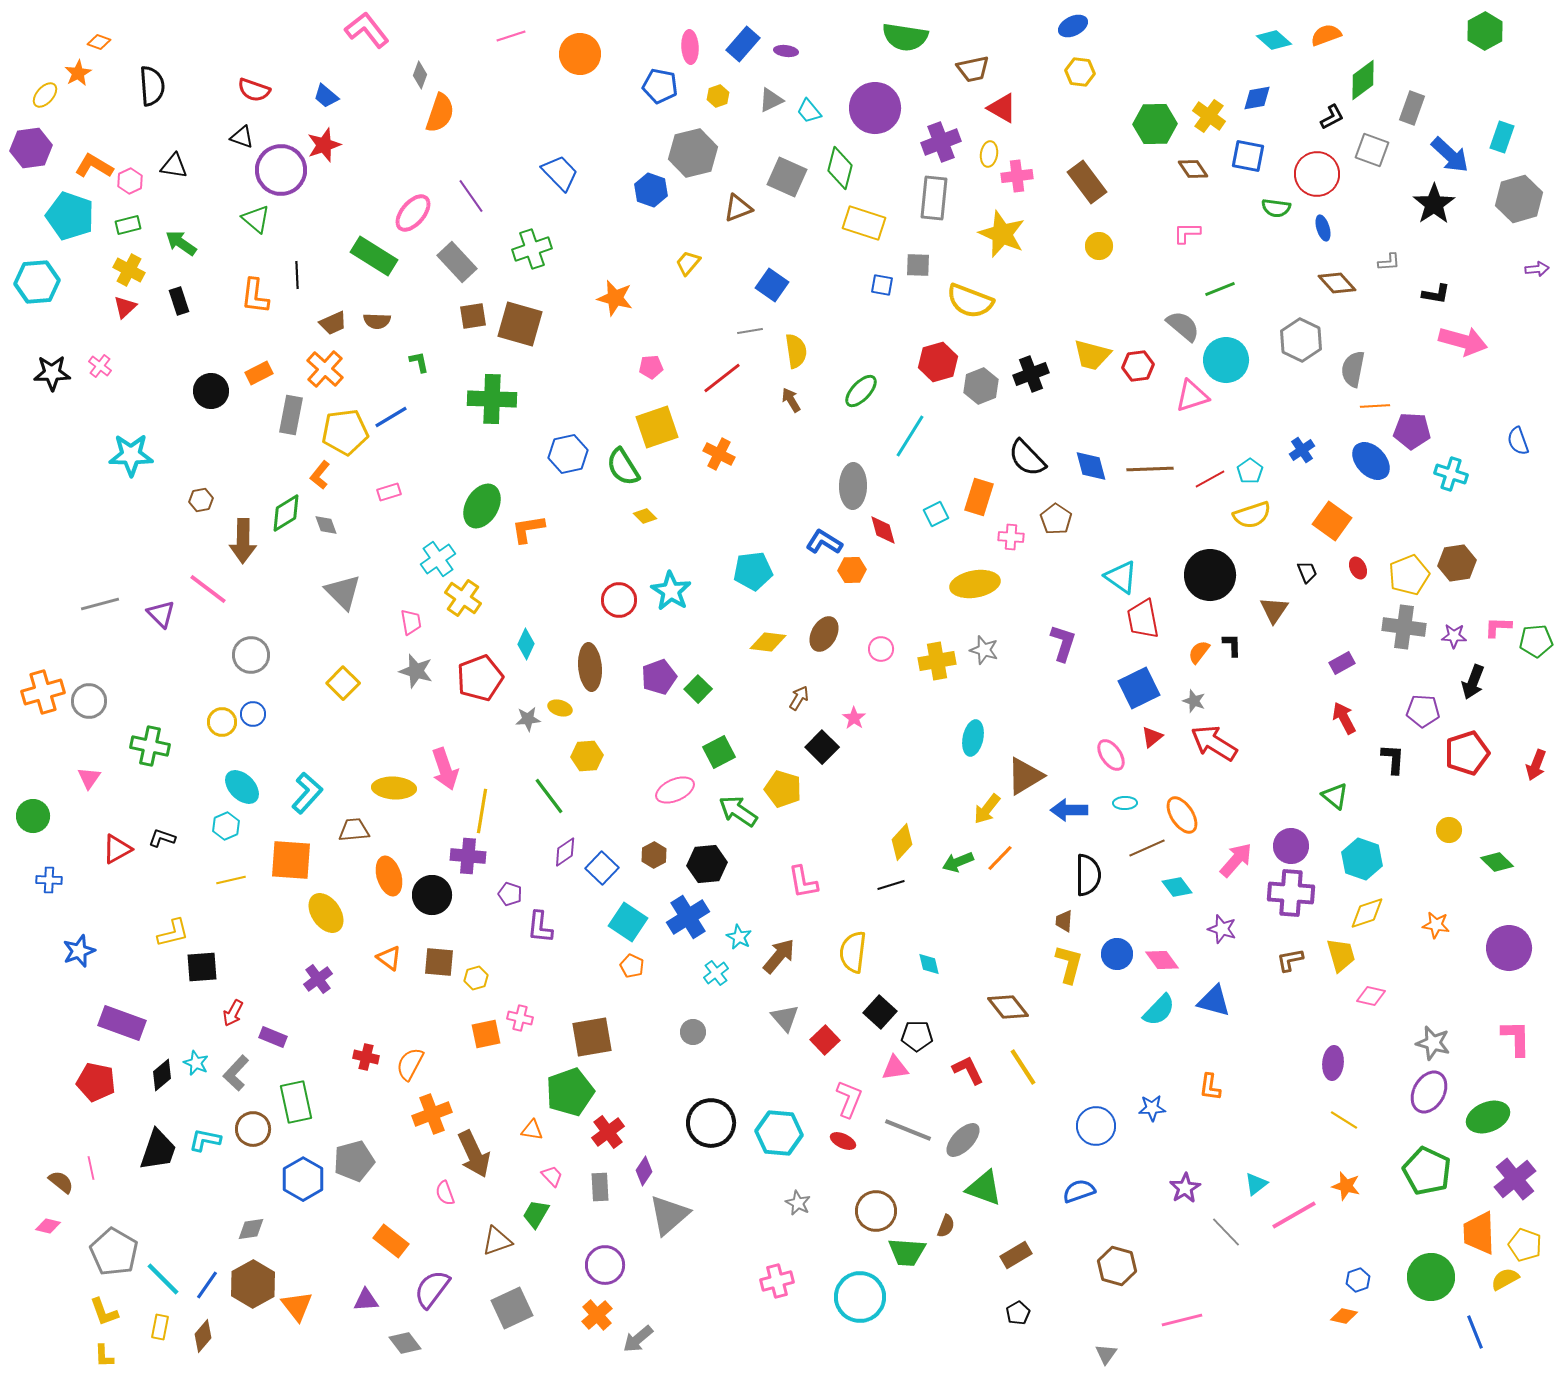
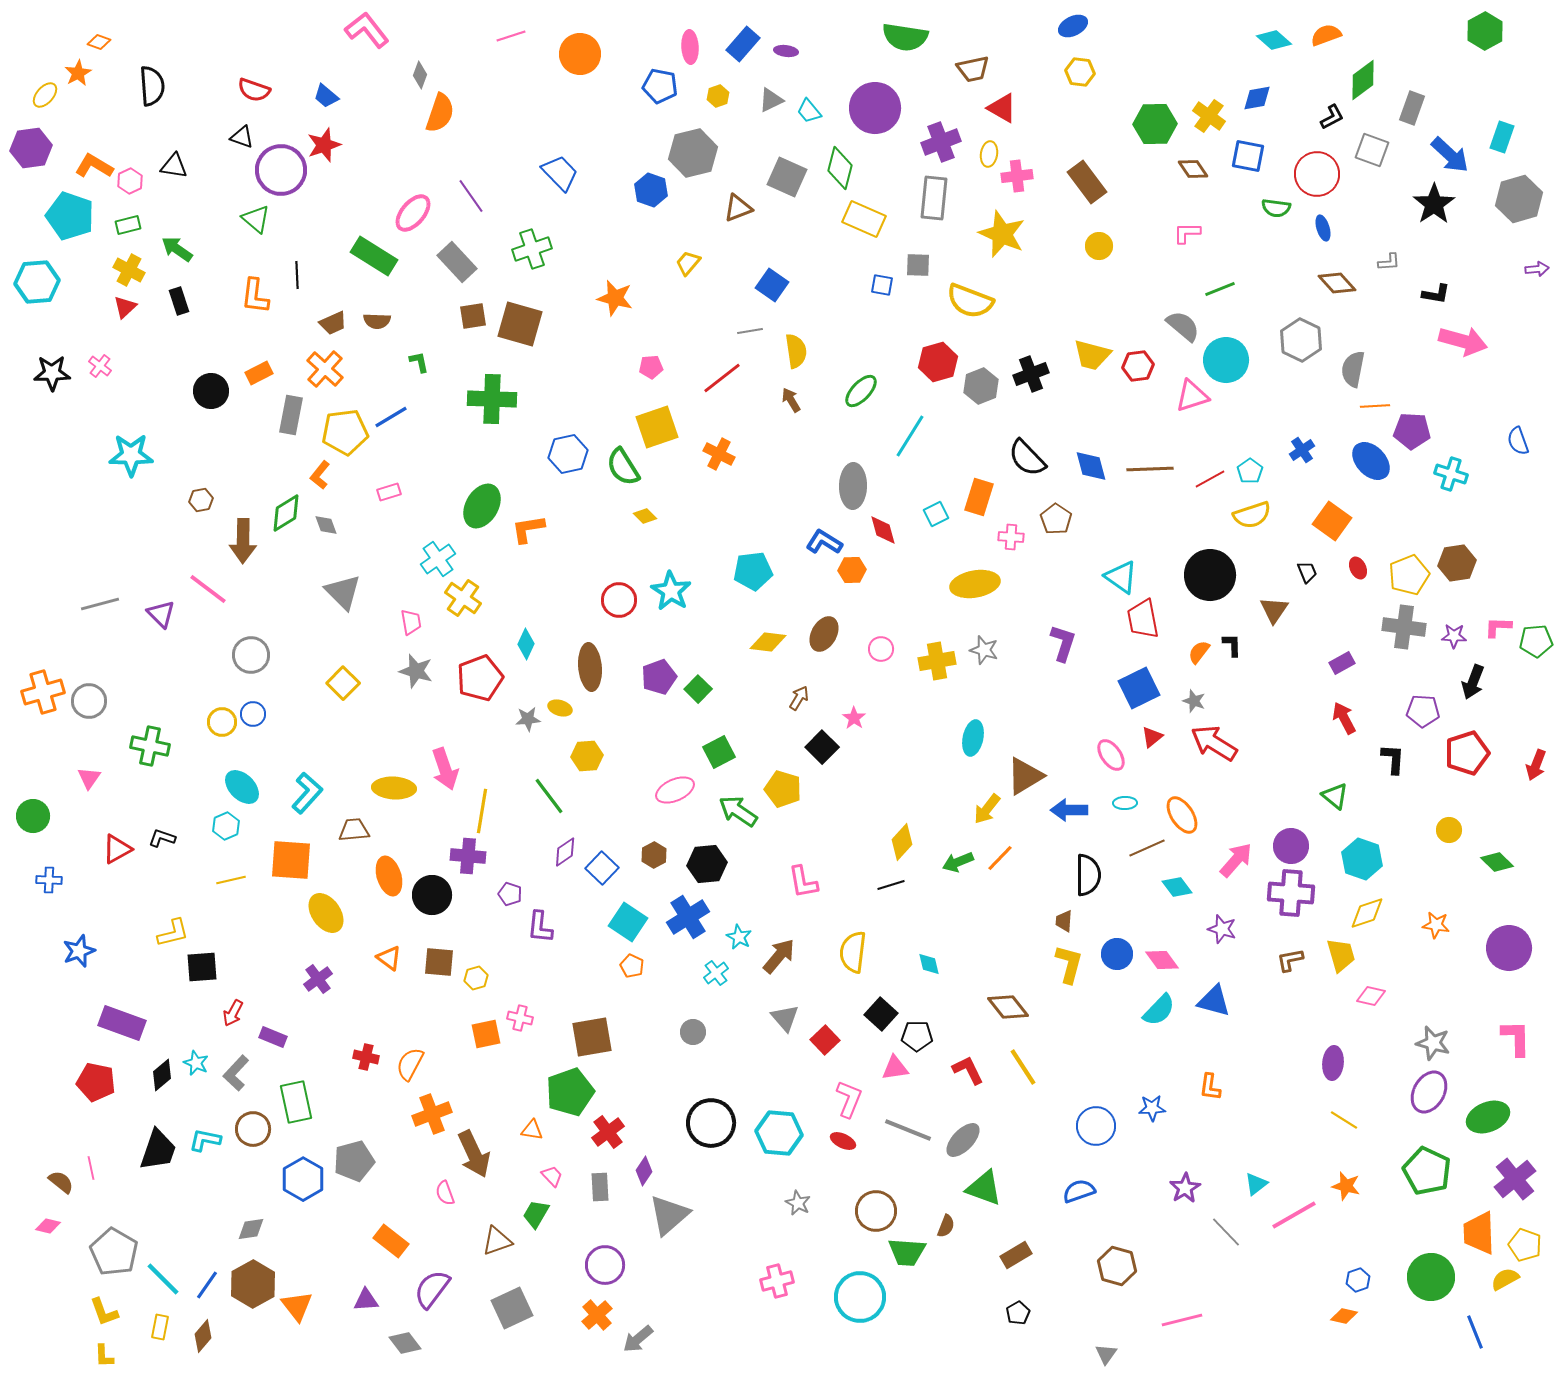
yellow rectangle at (864, 223): moved 4 px up; rotated 6 degrees clockwise
green arrow at (181, 243): moved 4 px left, 6 px down
black square at (880, 1012): moved 1 px right, 2 px down
